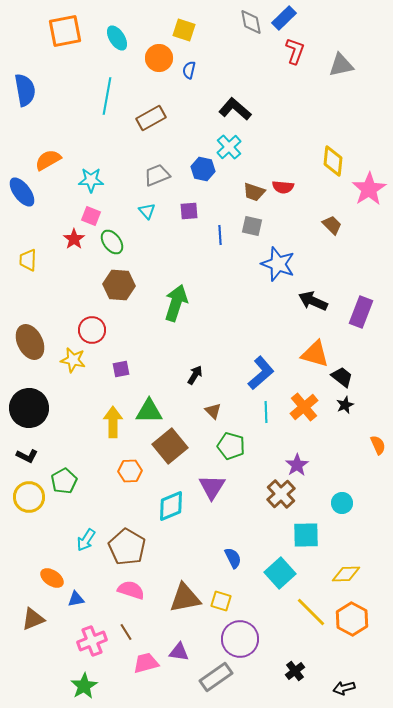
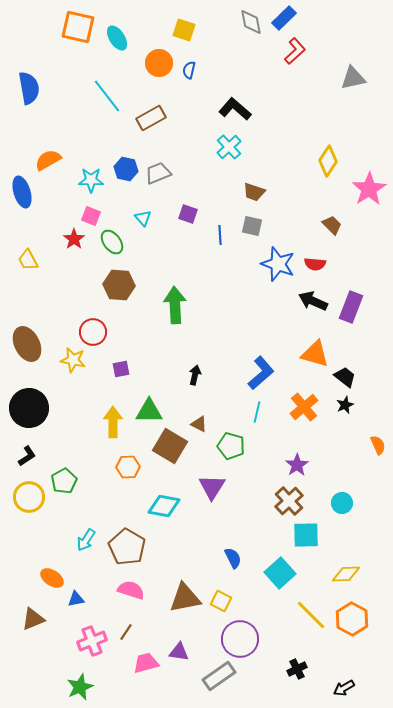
orange square at (65, 31): moved 13 px right, 4 px up; rotated 24 degrees clockwise
red L-shape at (295, 51): rotated 28 degrees clockwise
orange circle at (159, 58): moved 5 px down
gray triangle at (341, 65): moved 12 px right, 13 px down
blue semicircle at (25, 90): moved 4 px right, 2 px up
cyan line at (107, 96): rotated 48 degrees counterclockwise
yellow diamond at (333, 161): moved 5 px left; rotated 28 degrees clockwise
blue hexagon at (203, 169): moved 77 px left
gray trapezoid at (157, 175): moved 1 px right, 2 px up
red semicircle at (283, 187): moved 32 px right, 77 px down
blue ellipse at (22, 192): rotated 20 degrees clockwise
cyan triangle at (147, 211): moved 4 px left, 7 px down
purple square at (189, 211): moved 1 px left, 3 px down; rotated 24 degrees clockwise
yellow trapezoid at (28, 260): rotated 30 degrees counterclockwise
green arrow at (176, 303): moved 1 px left, 2 px down; rotated 21 degrees counterclockwise
purple rectangle at (361, 312): moved 10 px left, 5 px up
red circle at (92, 330): moved 1 px right, 2 px down
brown ellipse at (30, 342): moved 3 px left, 2 px down
black arrow at (195, 375): rotated 18 degrees counterclockwise
black trapezoid at (342, 377): moved 3 px right
brown triangle at (213, 411): moved 14 px left, 13 px down; rotated 18 degrees counterclockwise
cyan line at (266, 412): moved 9 px left; rotated 15 degrees clockwise
brown square at (170, 446): rotated 20 degrees counterclockwise
black L-shape at (27, 456): rotated 60 degrees counterclockwise
orange hexagon at (130, 471): moved 2 px left, 4 px up
brown cross at (281, 494): moved 8 px right, 7 px down
cyan diamond at (171, 506): moved 7 px left; rotated 32 degrees clockwise
yellow square at (221, 601): rotated 10 degrees clockwise
yellow line at (311, 612): moved 3 px down
brown line at (126, 632): rotated 66 degrees clockwise
black cross at (295, 671): moved 2 px right, 2 px up; rotated 12 degrees clockwise
gray rectangle at (216, 677): moved 3 px right, 1 px up
green star at (84, 686): moved 4 px left, 1 px down; rotated 8 degrees clockwise
black arrow at (344, 688): rotated 15 degrees counterclockwise
